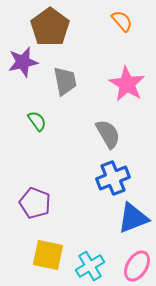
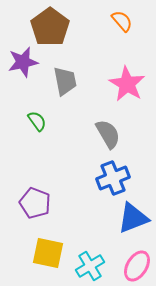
yellow square: moved 2 px up
